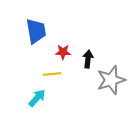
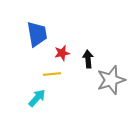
blue trapezoid: moved 1 px right, 3 px down
red star: moved 1 px left, 1 px down; rotated 14 degrees counterclockwise
black arrow: rotated 12 degrees counterclockwise
